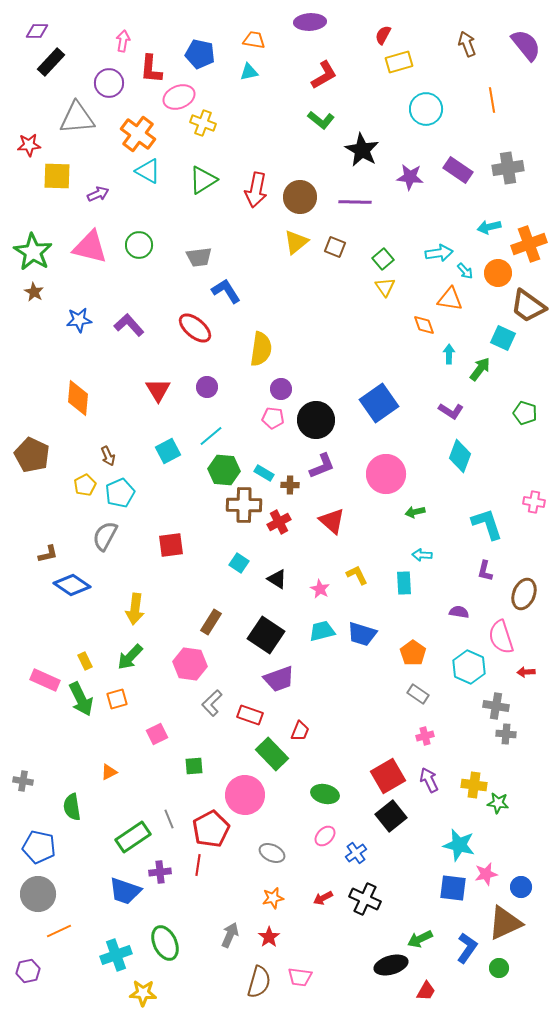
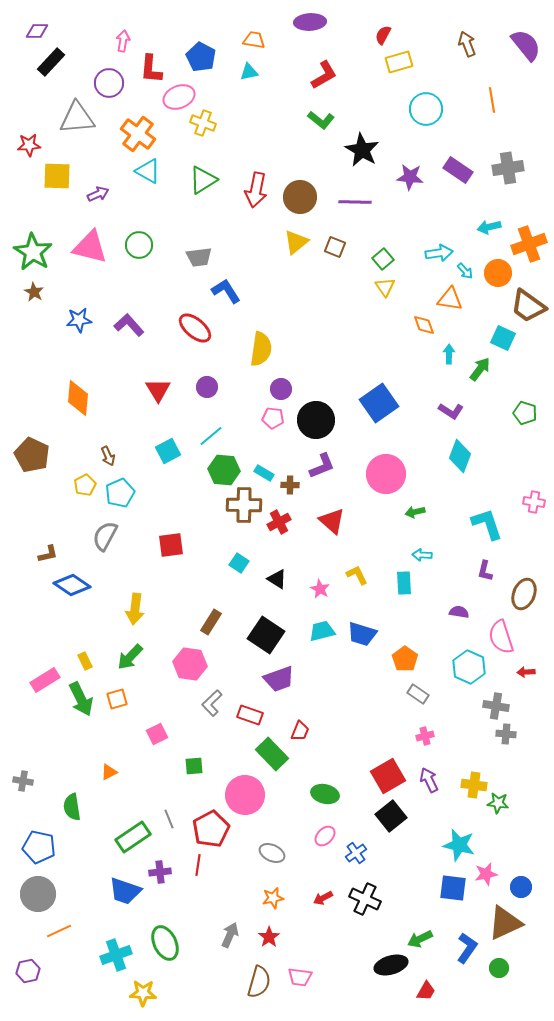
blue pentagon at (200, 54): moved 1 px right, 3 px down; rotated 16 degrees clockwise
orange pentagon at (413, 653): moved 8 px left, 6 px down
pink rectangle at (45, 680): rotated 56 degrees counterclockwise
